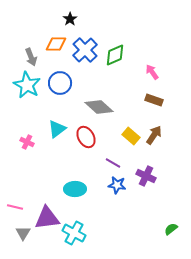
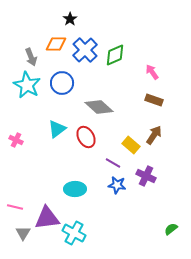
blue circle: moved 2 px right
yellow rectangle: moved 9 px down
pink cross: moved 11 px left, 2 px up
